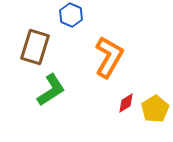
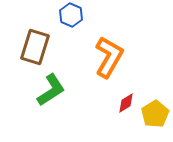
yellow pentagon: moved 5 px down
